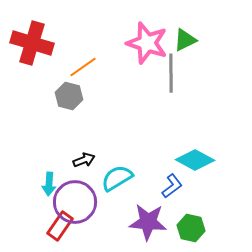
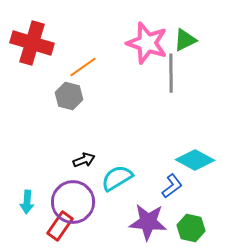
cyan arrow: moved 22 px left, 18 px down
purple circle: moved 2 px left
